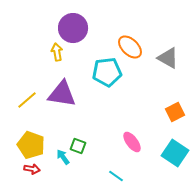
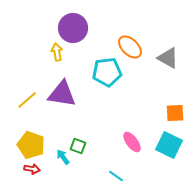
orange square: moved 1 px down; rotated 24 degrees clockwise
cyan square: moved 6 px left, 8 px up; rotated 8 degrees counterclockwise
